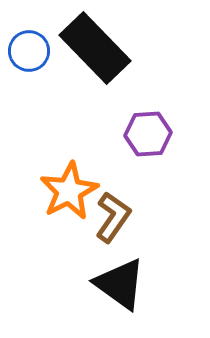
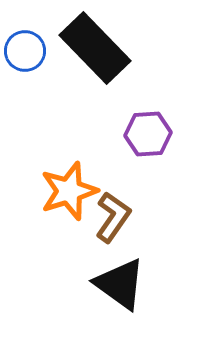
blue circle: moved 4 px left
orange star: rotated 10 degrees clockwise
